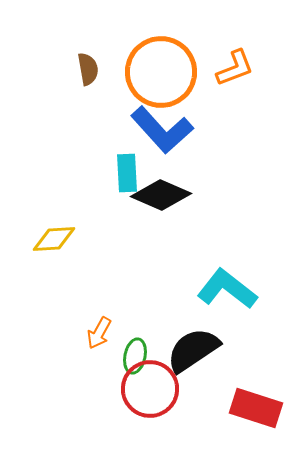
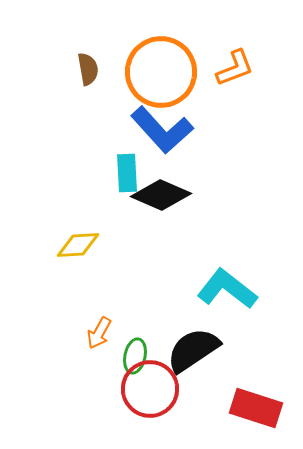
yellow diamond: moved 24 px right, 6 px down
